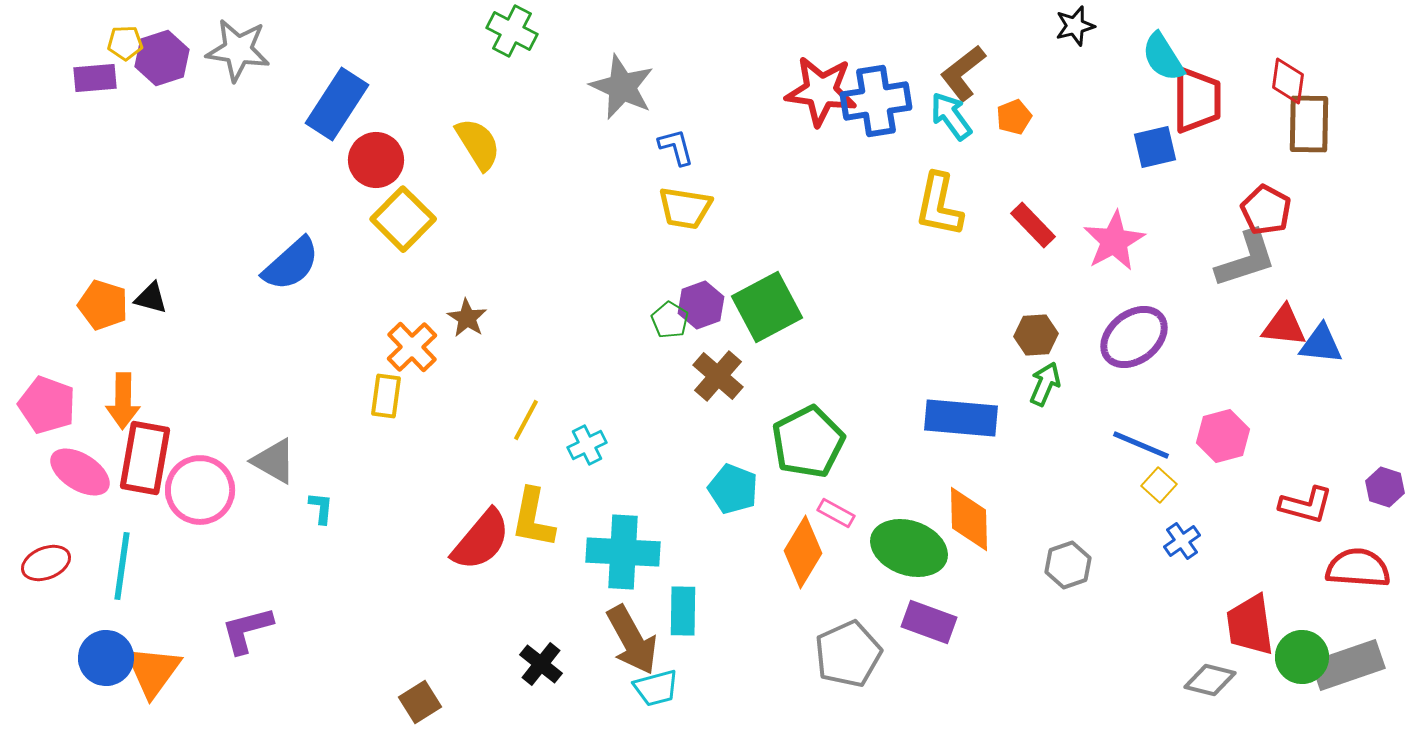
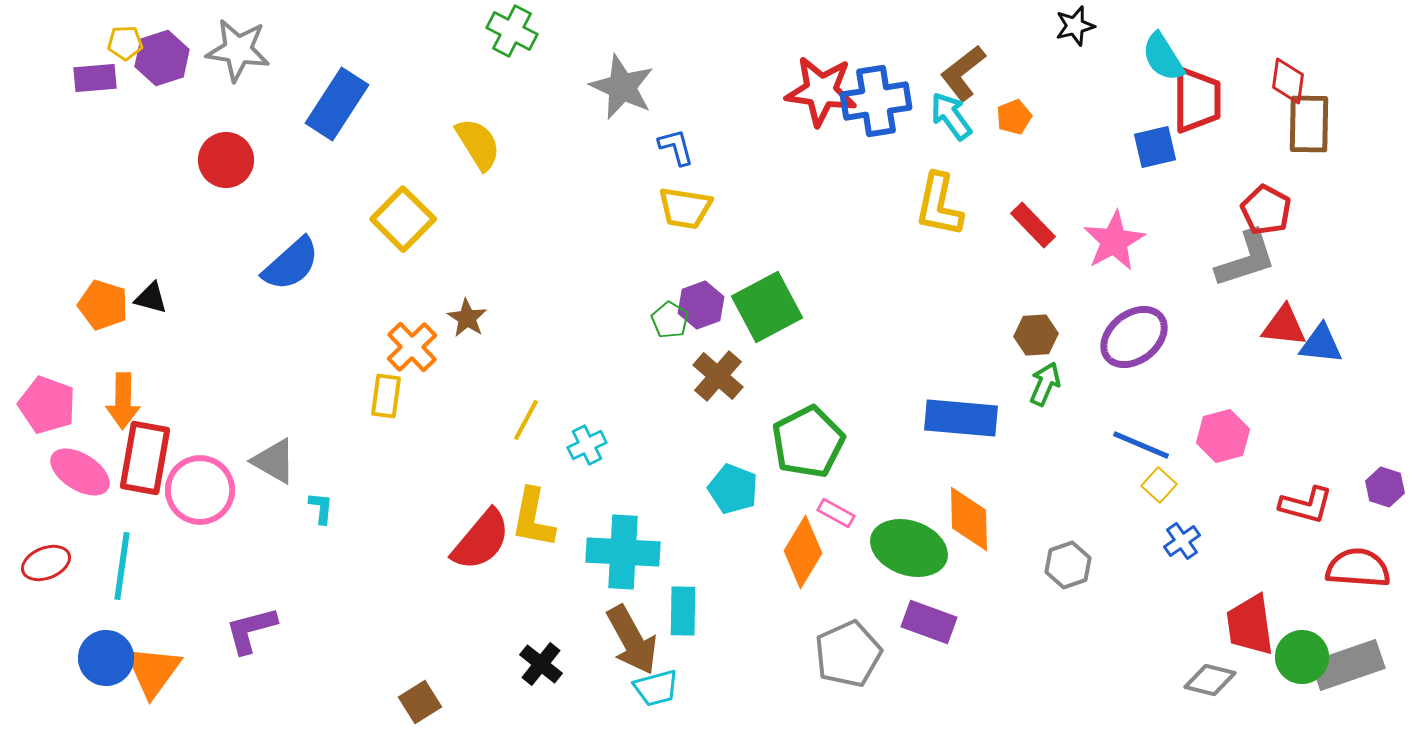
red circle at (376, 160): moved 150 px left
purple L-shape at (247, 630): moved 4 px right
